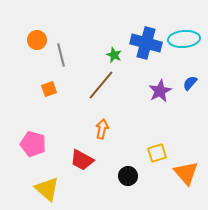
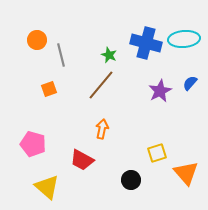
green star: moved 5 px left
black circle: moved 3 px right, 4 px down
yellow triangle: moved 2 px up
